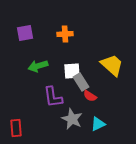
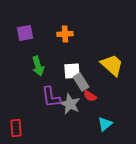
green arrow: rotated 90 degrees counterclockwise
purple L-shape: moved 2 px left
gray star: moved 2 px left, 15 px up
cyan triangle: moved 7 px right; rotated 14 degrees counterclockwise
